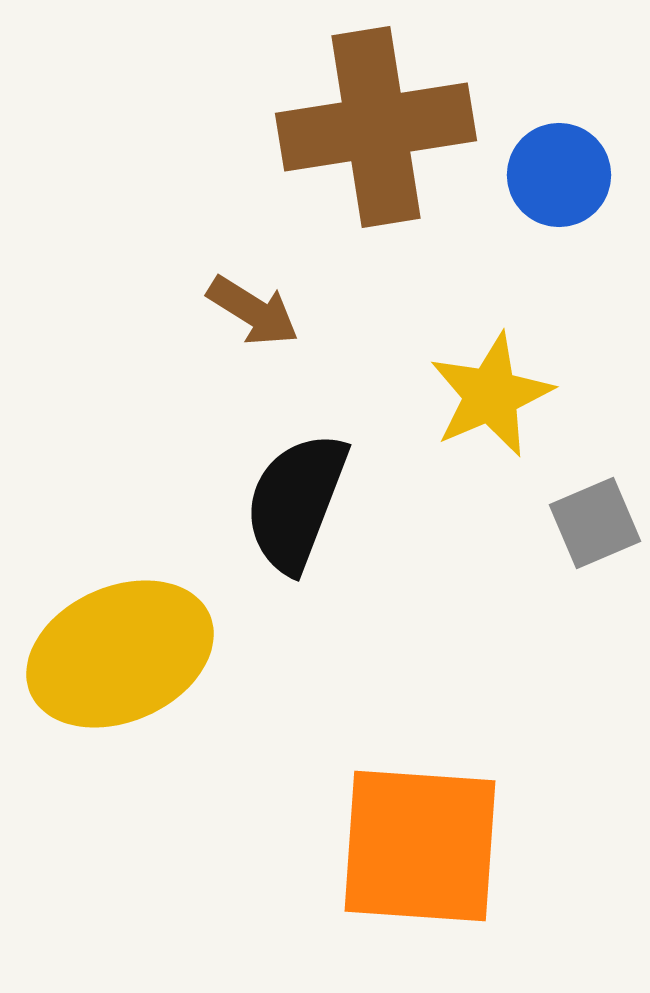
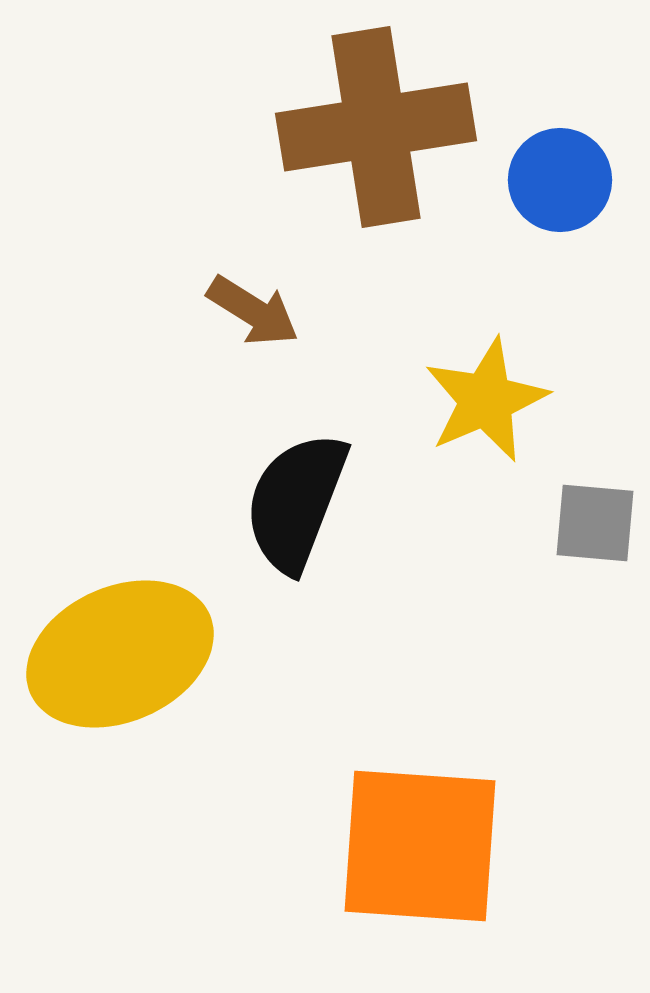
blue circle: moved 1 px right, 5 px down
yellow star: moved 5 px left, 5 px down
gray square: rotated 28 degrees clockwise
